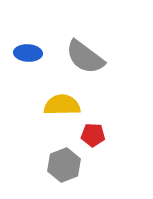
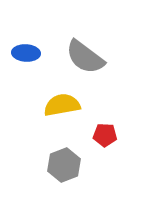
blue ellipse: moved 2 px left
yellow semicircle: rotated 9 degrees counterclockwise
red pentagon: moved 12 px right
